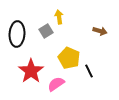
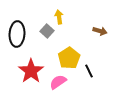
gray square: moved 1 px right; rotated 16 degrees counterclockwise
yellow pentagon: rotated 15 degrees clockwise
pink semicircle: moved 2 px right, 2 px up
